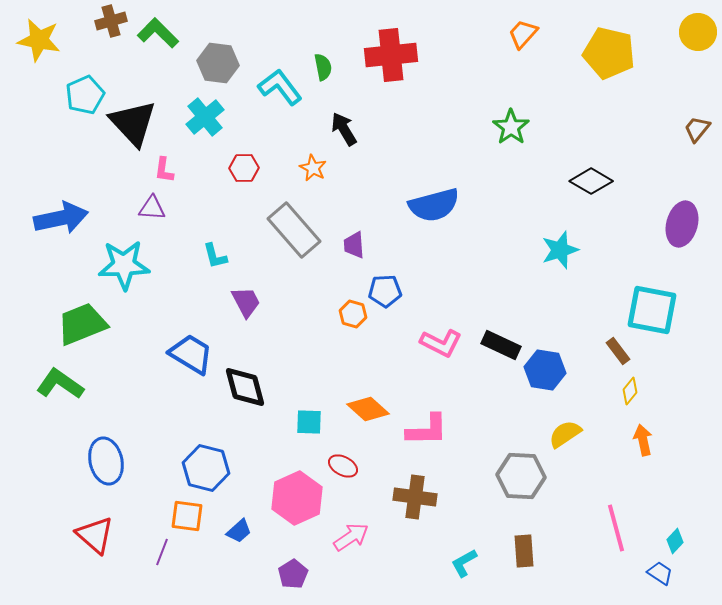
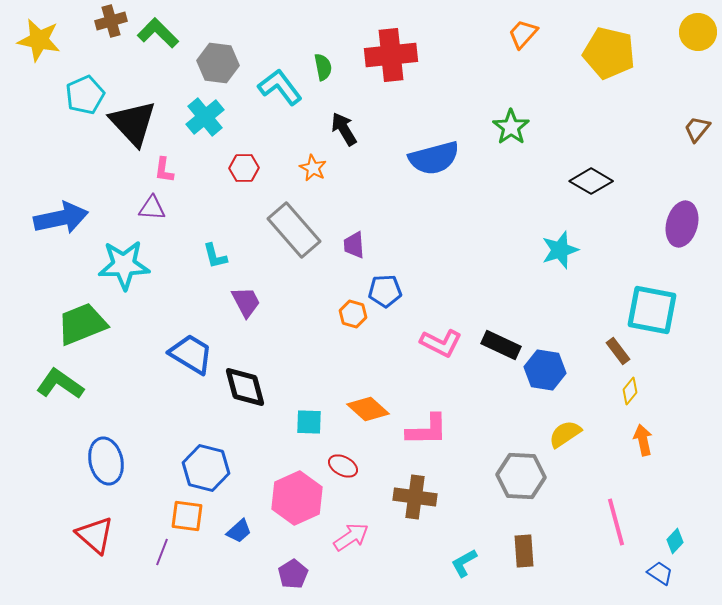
blue semicircle at (434, 205): moved 47 px up
pink line at (616, 528): moved 6 px up
